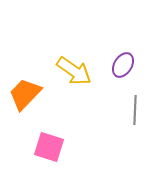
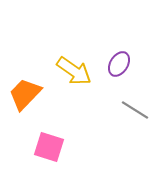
purple ellipse: moved 4 px left, 1 px up
gray line: rotated 60 degrees counterclockwise
